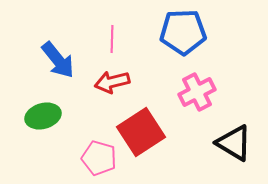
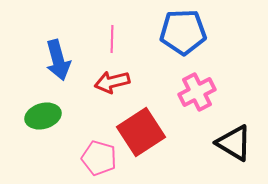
blue arrow: rotated 24 degrees clockwise
